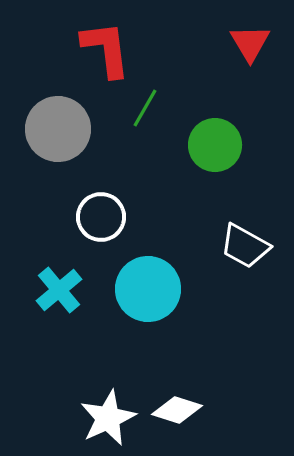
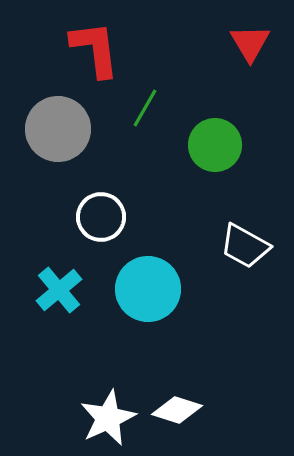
red L-shape: moved 11 px left
